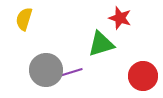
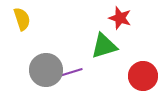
yellow semicircle: moved 2 px left; rotated 145 degrees clockwise
green triangle: moved 3 px right, 2 px down
